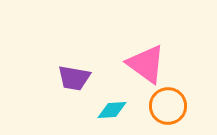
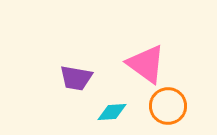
purple trapezoid: moved 2 px right
cyan diamond: moved 2 px down
